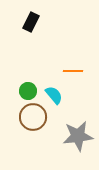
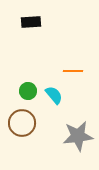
black rectangle: rotated 60 degrees clockwise
brown circle: moved 11 px left, 6 px down
